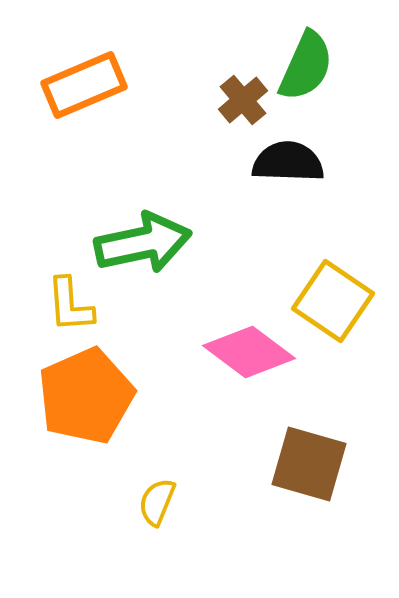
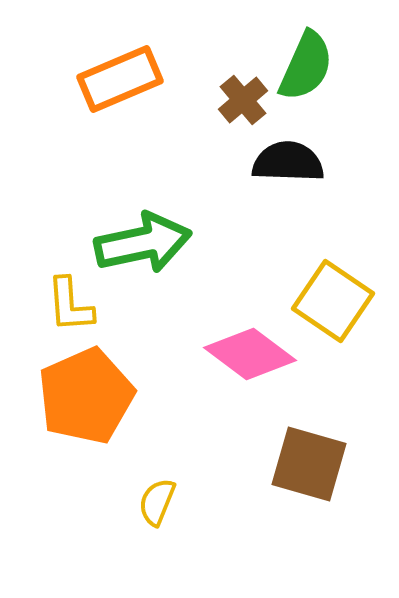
orange rectangle: moved 36 px right, 6 px up
pink diamond: moved 1 px right, 2 px down
